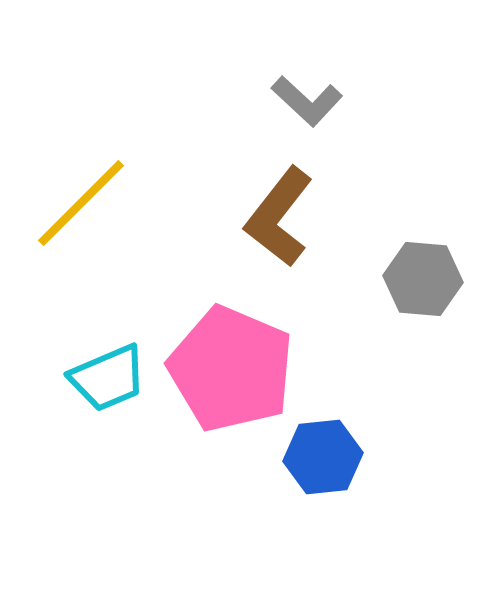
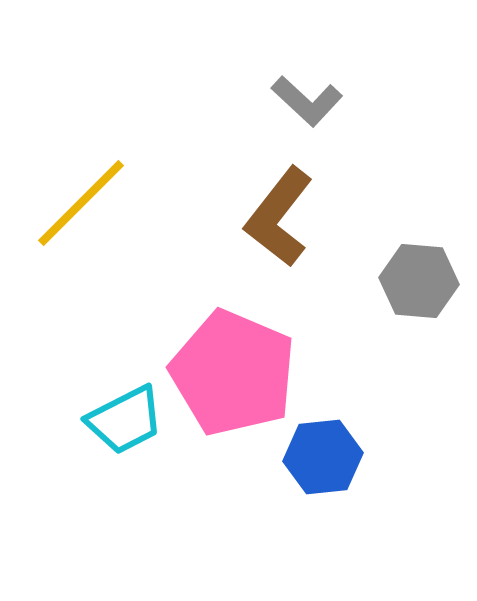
gray hexagon: moved 4 px left, 2 px down
pink pentagon: moved 2 px right, 4 px down
cyan trapezoid: moved 17 px right, 42 px down; rotated 4 degrees counterclockwise
